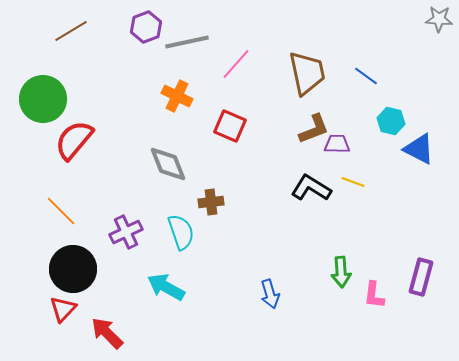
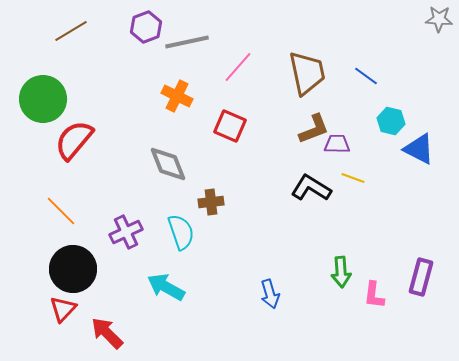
pink line: moved 2 px right, 3 px down
yellow line: moved 4 px up
